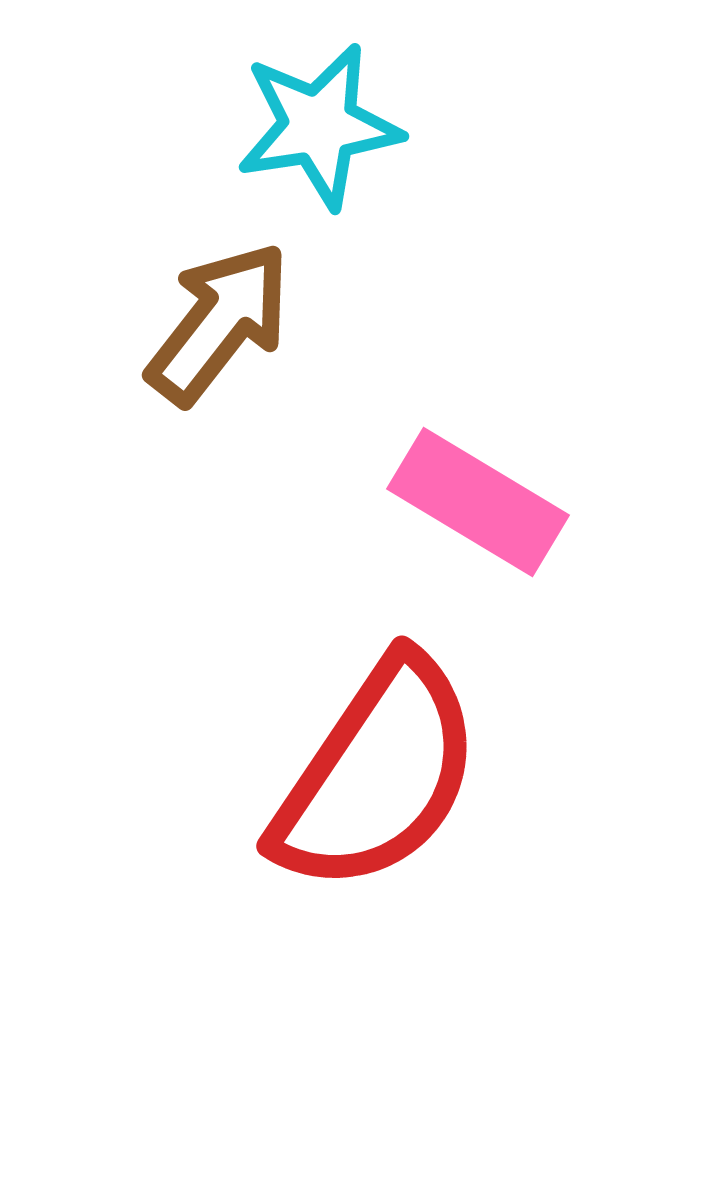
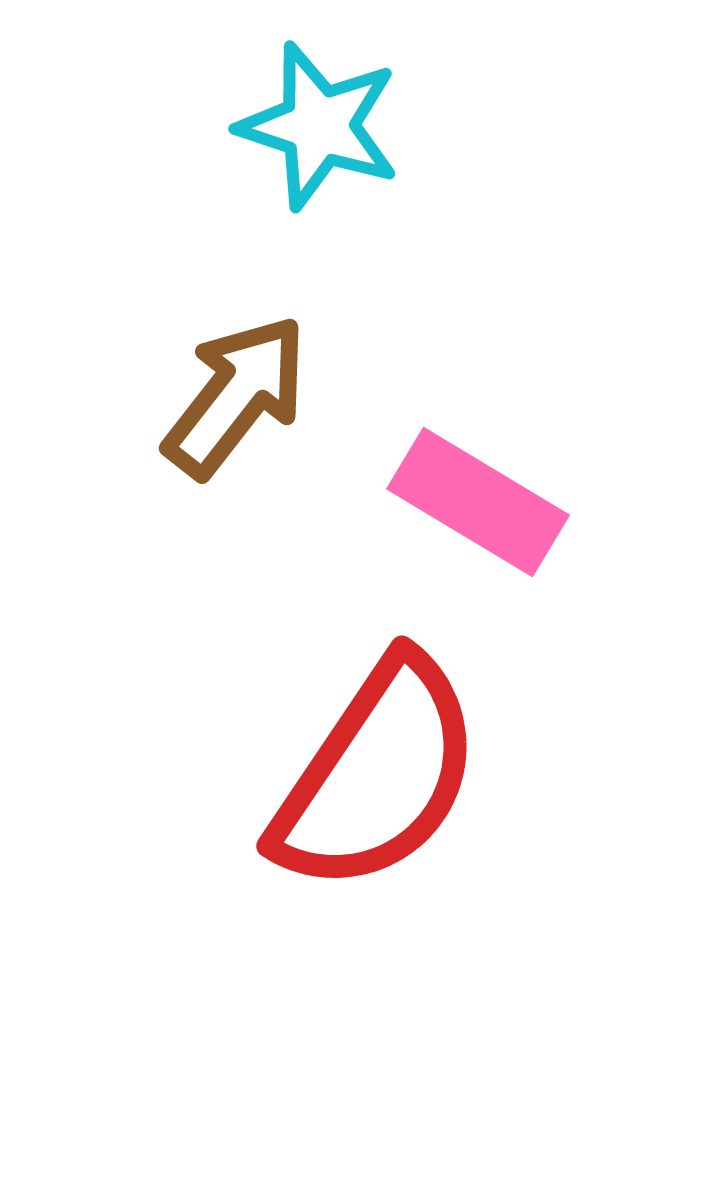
cyan star: rotated 27 degrees clockwise
brown arrow: moved 17 px right, 73 px down
